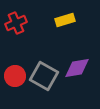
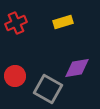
yellow rectangle: moved 2 px left, 2 px down
gray square: moved 4 px right, 13 px down
